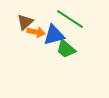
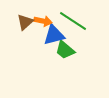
green line: moved 3 px right, 2 px down
orange arrow: moved 7 px right, 11 px up
green trapezoid: moved 1 px left, 1 px down
